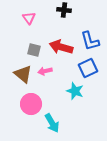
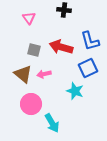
pink arrow: moved 1 px left, 3 px down
